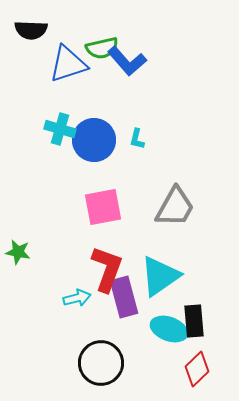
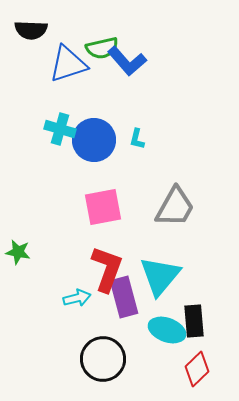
cyan triangle: rotated 15 degrees counterclockwise
cyan ellipse: moved 2 px left, 1 px down
black circle: moved 2 px right, 4 px up
